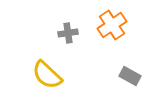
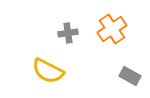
orange cross: moved 4 px down
yellow semicircle: moved 1 px right, 4 px up; rotated 16 degrees counterclockwise
